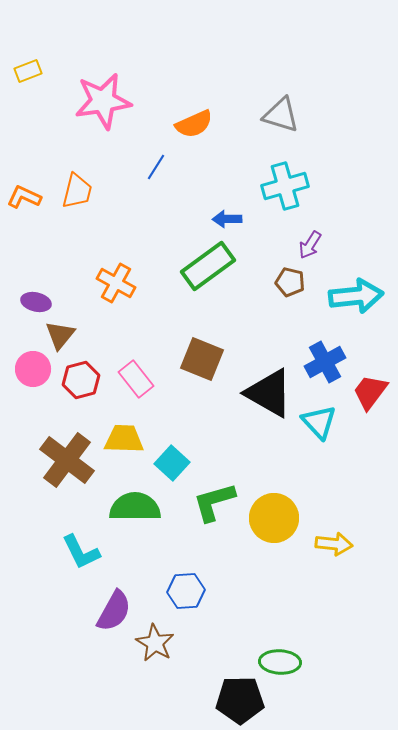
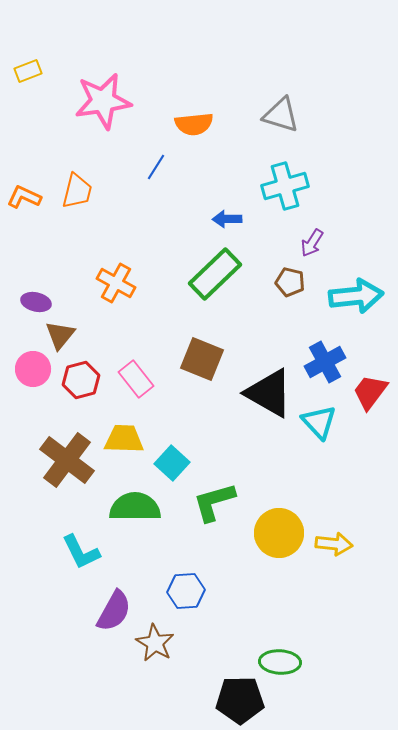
orange semicircle: rotated 18 degrees clockwise
purple arrow: moved 2 px right, 2 px up
green rectangle: moved 7 px right, 8 px down; rotated 8 degrees counterclockwise
yellow circle: moved 5 px right, 15 px down
